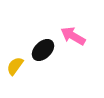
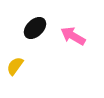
black ellipse: moved 8 px left, 22 px up
